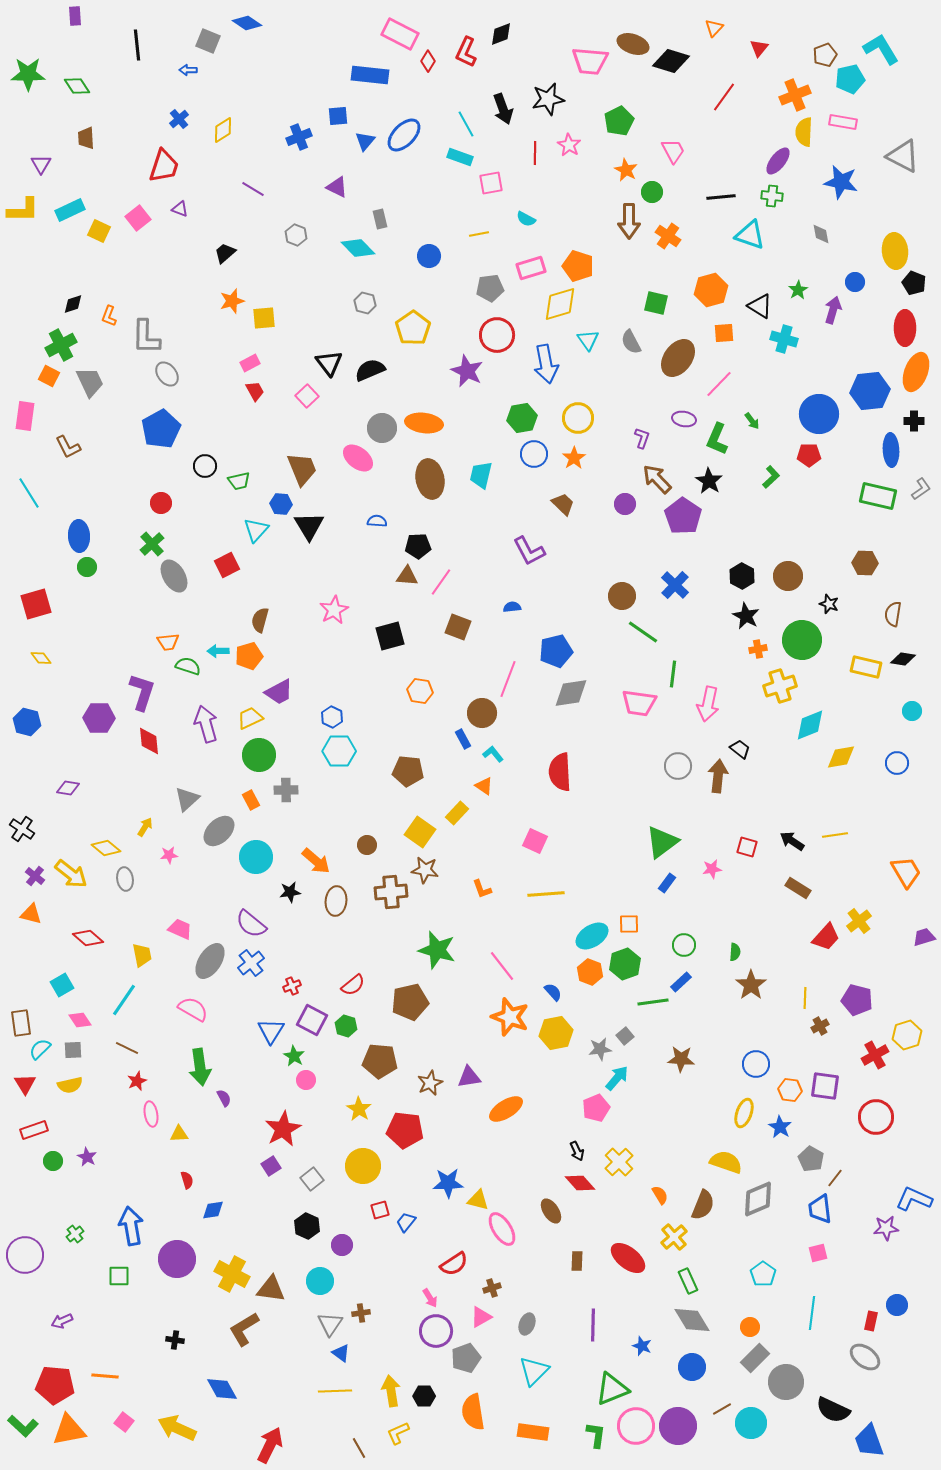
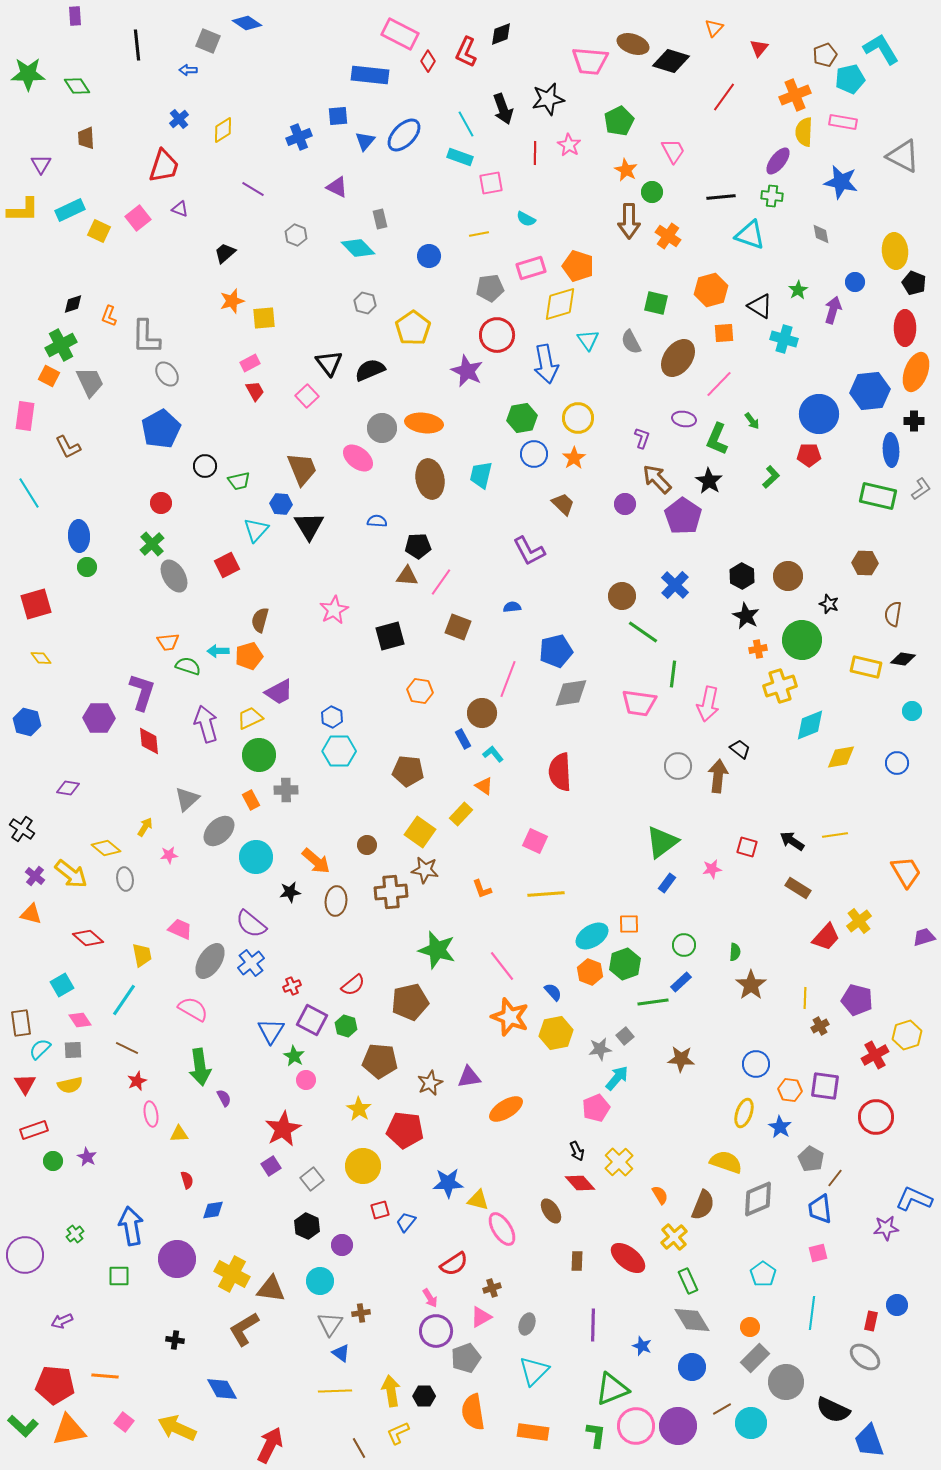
yellow rectangle at (457, 813): moved 4 px right, 1 px down
